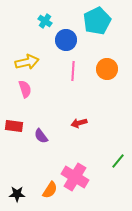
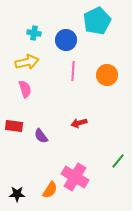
cyan cross: moved 11 px left, 12 px down; rotated 24 degrees counterclockwise
orange circle: moved 6 px down
